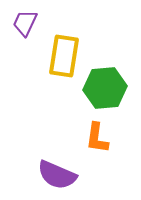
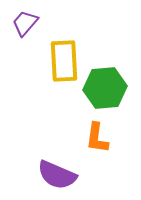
purple trapezoid: rotated 16 degrees clockwise
yellow rectangle: moved 5 px down; rotated 12 degrees counterclockwise
